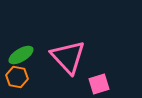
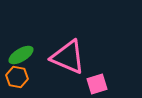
pink triangle: rotated 24 degrees counterclockwise
pink square: moved 2 px left
